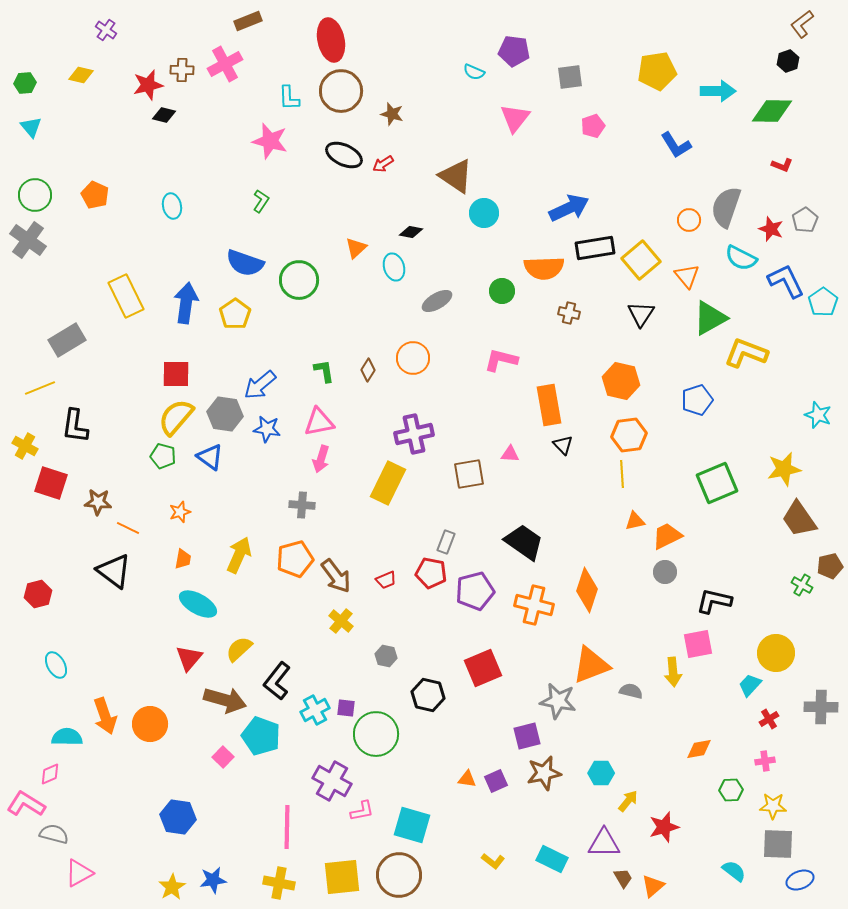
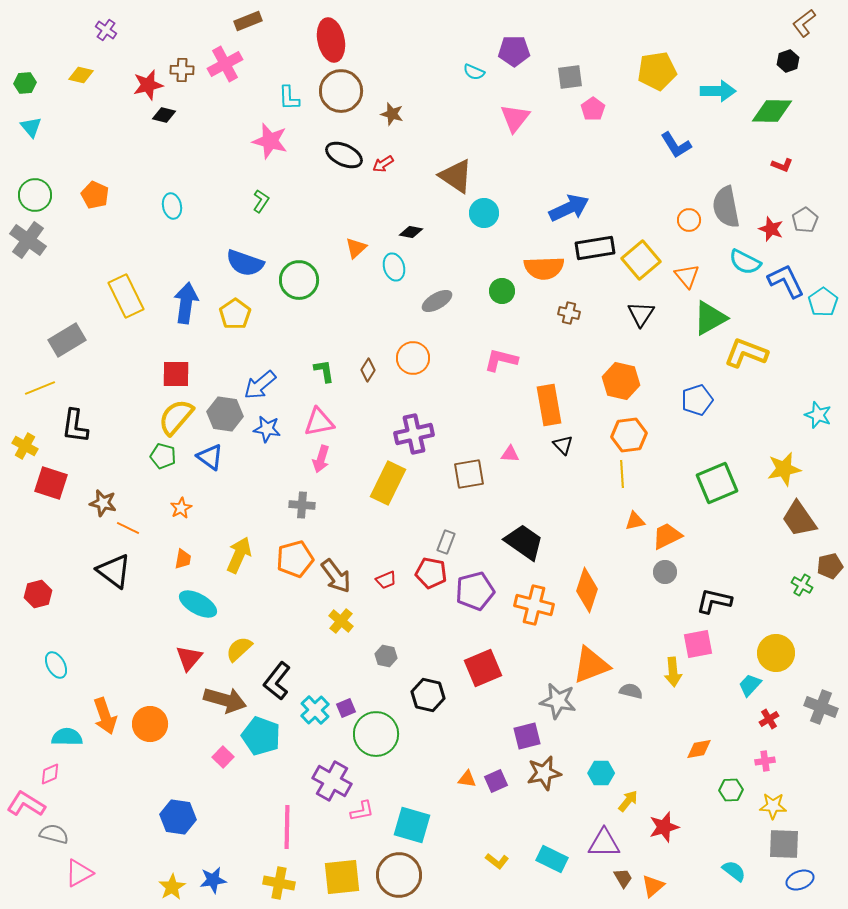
brown L-shape at (802, 24): moved 2 px right, 1 px up
purple pentagon at (514, 51): rotated 8 degrees counterclockwise
pink pentagon at (593, 126): moved 17 px up; rotated 15 degrees counterclockwise
gray semicircle at (726, 207): rotated 30 degrees counterclockwise
cyan semicircle at (741, 258): moved 4 px right, 4 px down
brown star at (98, 502): moved 5 px right, 1 px down; rotated 8 degrees clockwise
orange star at (180, 512): moved 1 px right, 4 px up; rotated 10 degrees counterclockwise
gray cross at (821, 707): rotated 20 degrees clockwise
purple square at (346, 708): rotated 30 degrees counterclockwise
cyan cross at (315, 710): rotated 16 degrees counterclockwise
gray square at (778, 844): moved 6 px right
yellow L-shape at (493, 861): moved 4 px right
